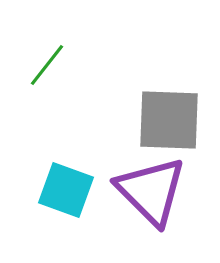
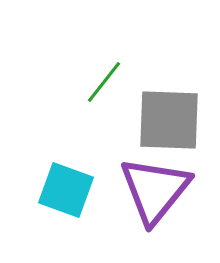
green line: moved 57 px right, 17 px down
purple triangle: moved 4 px right, 1 px up; rotated 24 degrees clockwise
